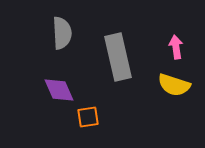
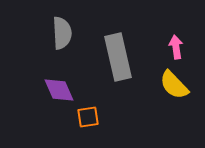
yellow semicircle: rotated 28 degrees clockwise
